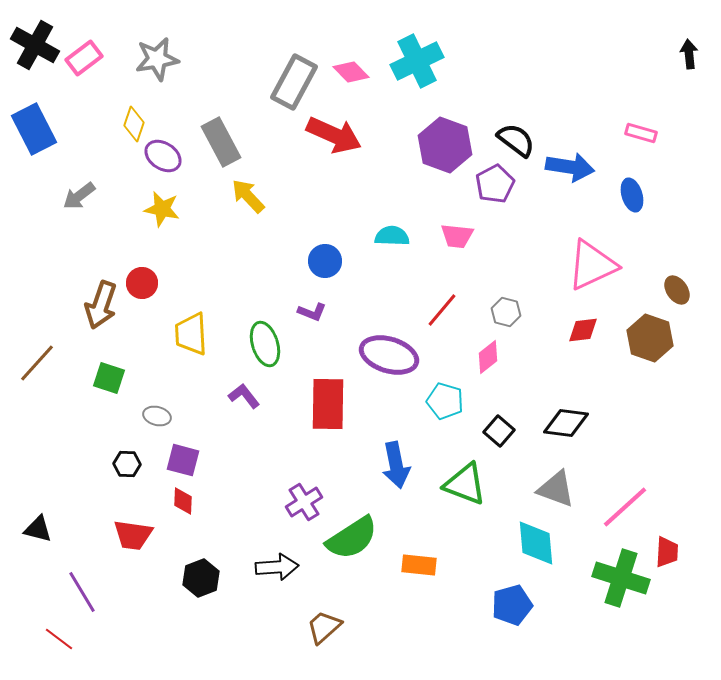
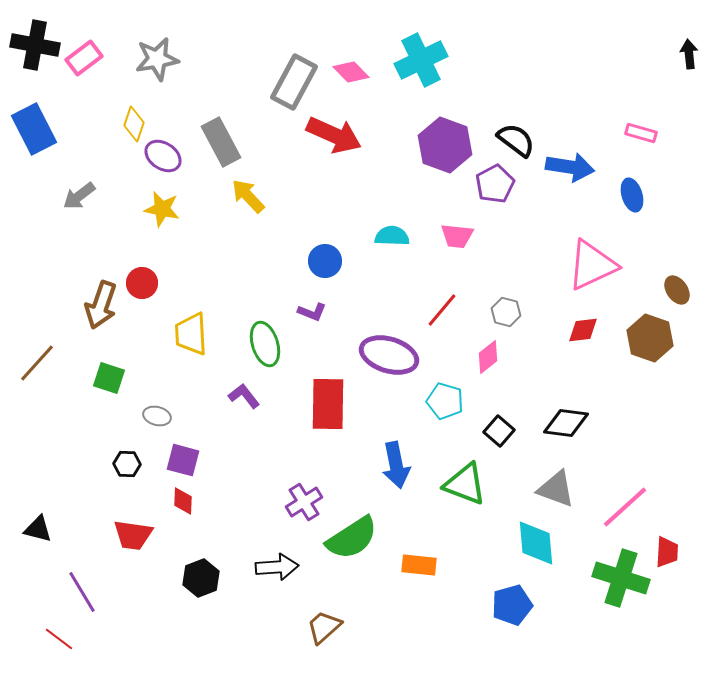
black cross at (35, 45): rotated 18 degrees counterclockwise
cyan cross at (417, 61): moved 4 px right, 1 px up
